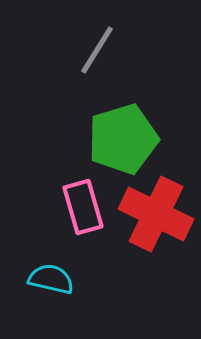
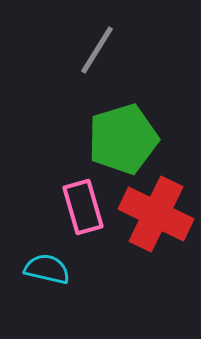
cyan semicircle: moved 4 px left, 10 px up
